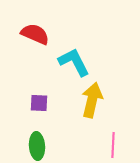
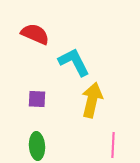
purple square: moved 2 px left, 4 px up
